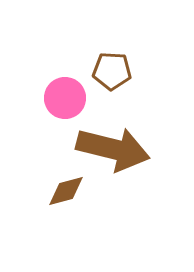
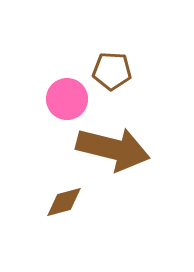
pink circle: moved 2 px right, 1 px down
brown diamond: moved 2 px left, 11 px down
